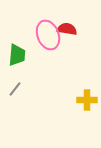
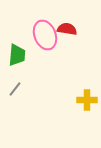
pink ellipse: moved 3 px left
